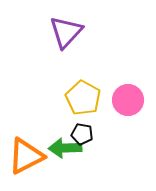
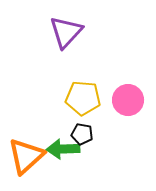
yellow pentagon: rotated 24 degrees counterclockwise
green arrow: moved 2 px left, 1 px down
orange triangle: rotated 15 degrees counterclockwise
